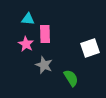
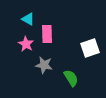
cyan triangle: rotated 24 degrees clockwise
pink rectangle: moved 2 px right
gray star: rotated 12 degrees counterclockwise
